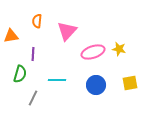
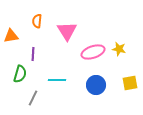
pink triangle: rotated 15 degrees counterclockwise
